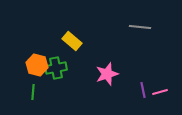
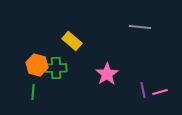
green cross: rotated 10 degrees clockwise
pink star: rotated 15 degrees counterclockwise
